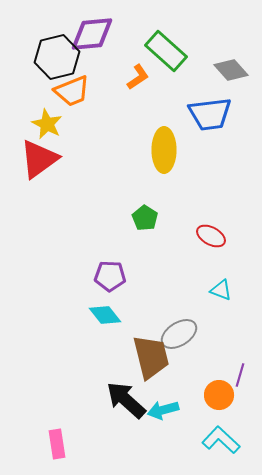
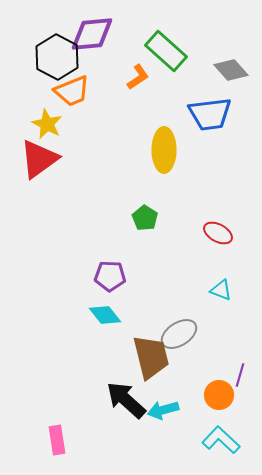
black hexagon: rotated 18 degrees counterclockwise
red ellipse: moved 7 px right, 3 px up
pink rectangle: moved 4 px up
